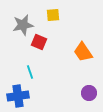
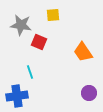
gray star: moved 2 px left; rotated 20 degrees clockwise
blue cross: moved 1 px left
